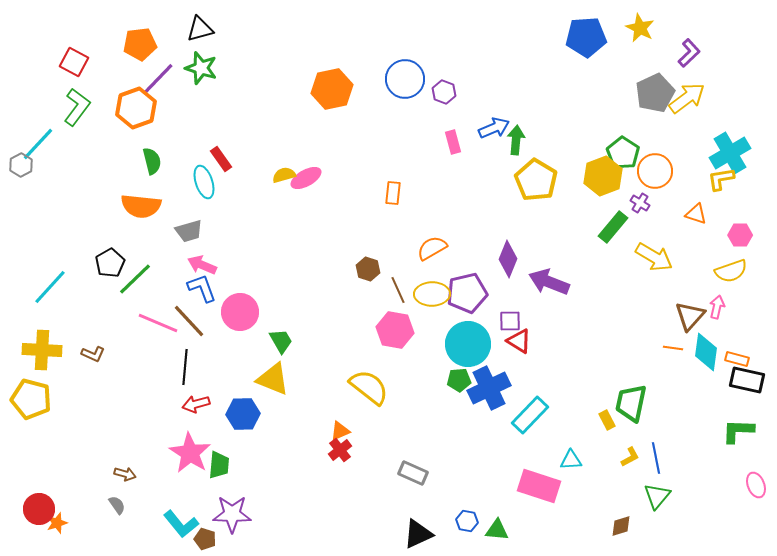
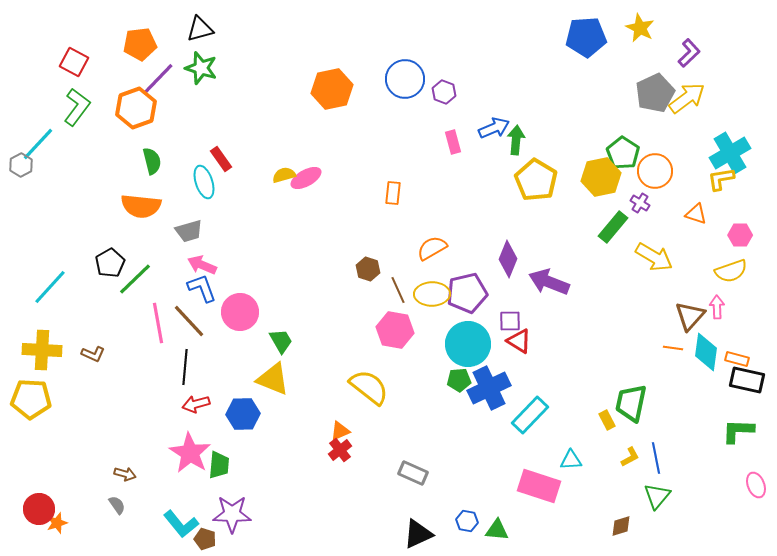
yellow hexagon at (603, 176): moved 2 px left, 1 px down; rotated 9 degrees clockwise
pink arrow at (717, 307): rotated 15 degrees counterclockwise
pink line at (158, 323): rotated 57 degrees clockwise
yellow pentagon at (31, 399): rotated 12 degrees counterclockwise
